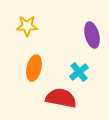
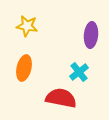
yellow star: rotated 10 degrees clockwise
purple ellipse: moved 1 px left; rotated 20 degrees clockwise
orange ellipse: moved 10 px left
